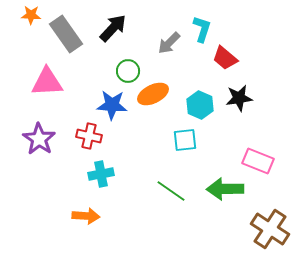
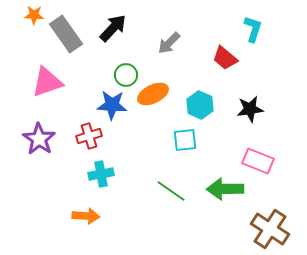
orange star: moved 3 px right
cyan L-shape: moved 51 px right
green circle: moved 2 px left, 4 px down
pink triangle: rotated 16 degrees counterclockwise
black star: moved 11 px right, 11 px down
red cross: rotated 30 degrees counterclockwise
